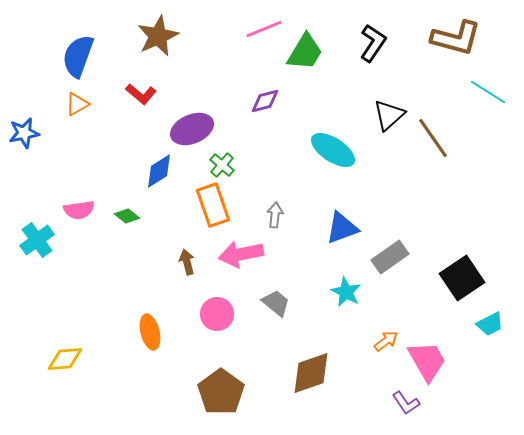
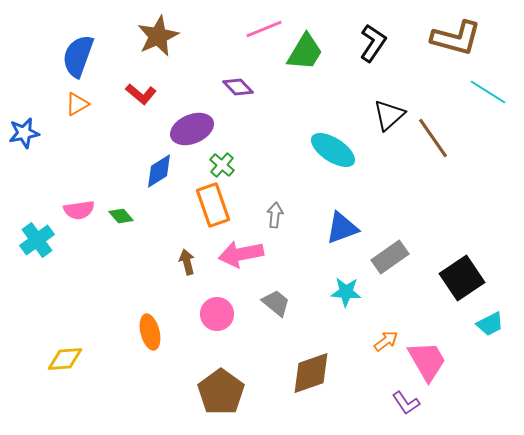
purple diamond: moved 27 px left, 14 px up; rotated 60 degrees clockwise
green diamond: moved 6 px left; rotated 10 degrees clockwise
cyan star: rotated 24 degrees counterclockwise
